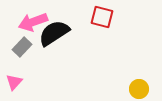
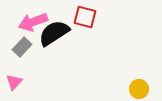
red square: moved 17 px left
